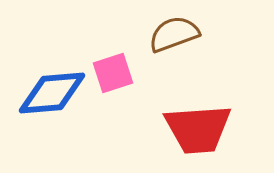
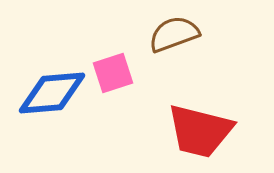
red trapezoid: moved 2 px right, 2 px down; rotated 18 degrees clockwise
